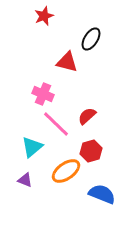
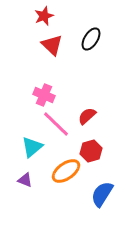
red triangle: moved 15 px left, 17 px up; rotated 30 degrees clockwise
pink cross: moved 1 px right, 1 px down
blue semicircle: rotated 80 degrees counterclockwise
